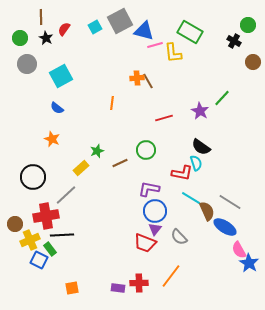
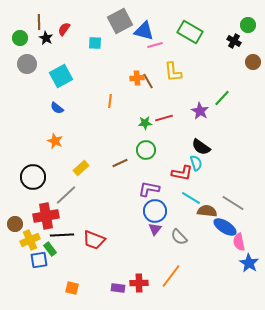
brown line at (41, 17): moved 2 px left, 5 px down
cyan square at (95, 27): moved 16 px down; rotated 32 degrees clockwise
yellow L-shape at (173, 53): moved 19 px down
orange line at (112, 103): moved 2 px left, 2 px up
orange star at (52, 139): moved 3 px right, 2 px down
green star at (97, 151): moved 48 px right, 28 px up; rotated 16 degrees clockwise
gray line at (230, 202): moved 3 px right, 1 px down
brown semicircle at (207, 211): rotated 60 degrees counterclockwise
red trapezoid at (145, 243): moved 51 px left, 3 px up
pink semicircle at (239, 250): moved 8 px up; rotated 18 degrees clockwise
blue square at (39, 260): rotated 36 degrees counterclockwise
orange square at (72, 288): rotated 24 degrees clockwise
